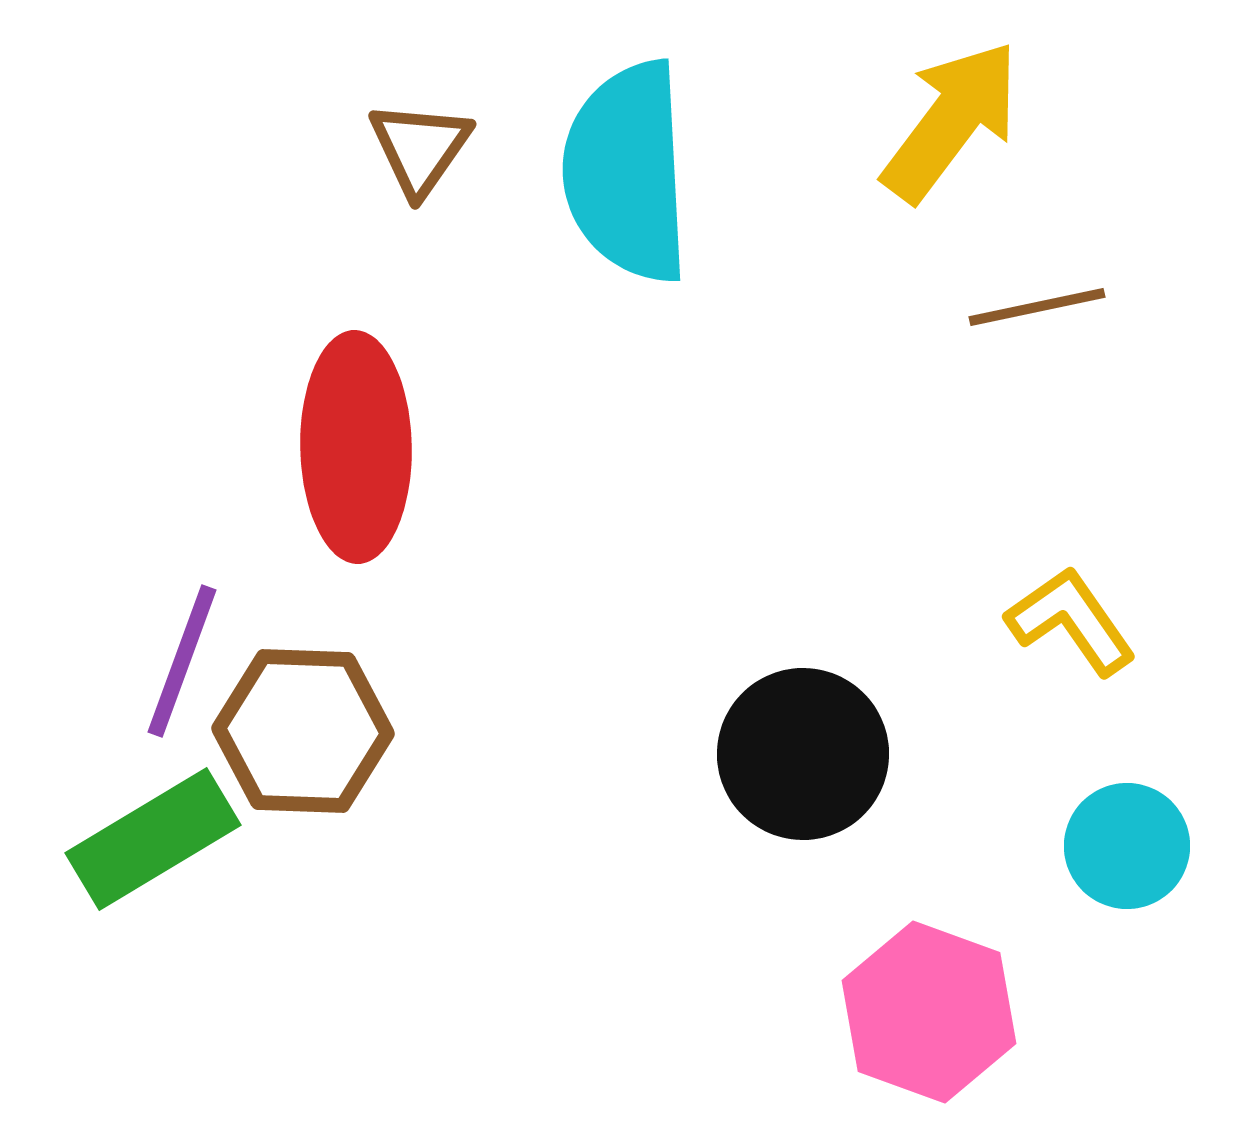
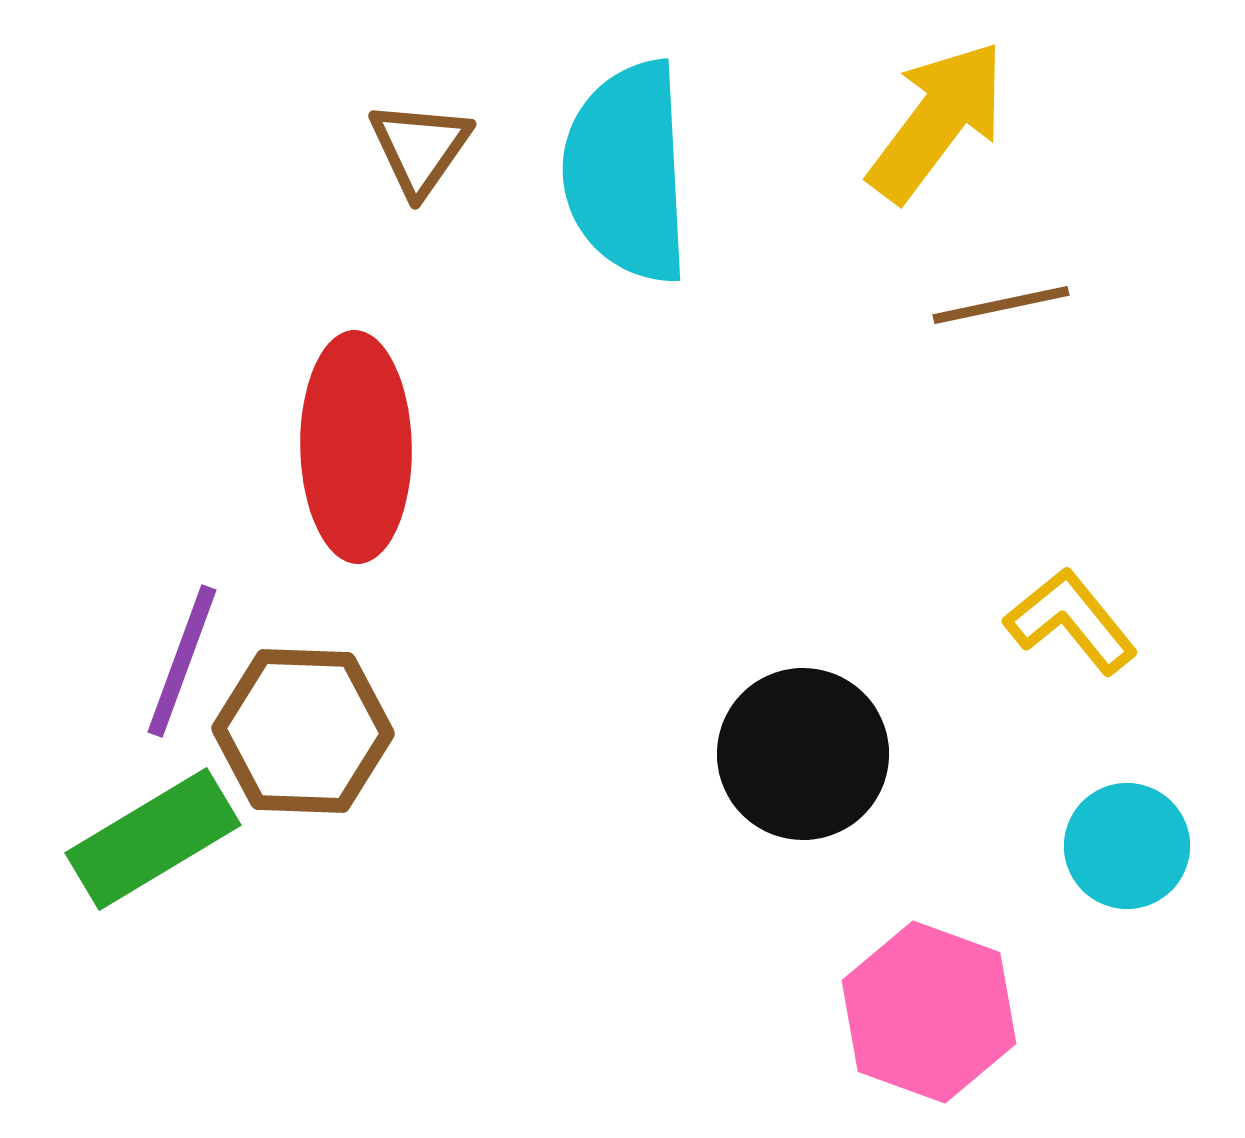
yellow arrow: moved 14 px left
brown line: moved 36 px left, 2 px up
yellow L-shape: rotated 4 degrees counterclockwise
